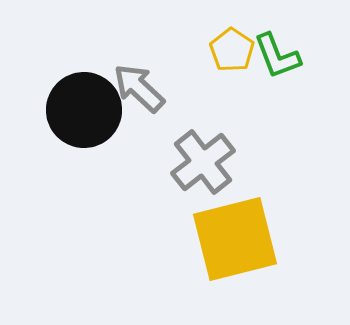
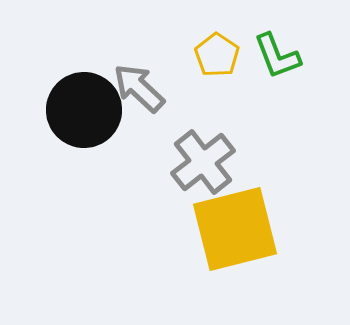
yellow pentagon: moved 15 px left, 5 px down
yellow square: moved 10 px up
